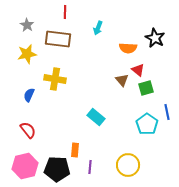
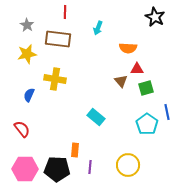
black star: moved 21 px up
red triangle: moved 1 px left, 1 px up; rotated 40 degrees counterclockwise
brown triangle: moved 1 px left, 1 px down
red semicircle: moved 6 px left, 1 px up
pink hexagon: moved 3 px down; rotated 15 degrees clockwise
